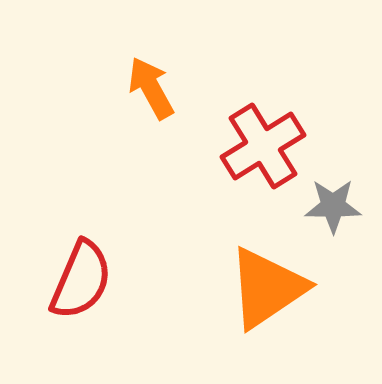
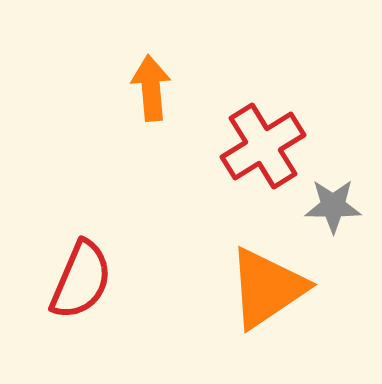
orange arrow: rotated 24 degrees clockwise
